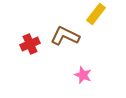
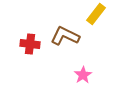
red cross: rotated 30 degrees clockwise
pink star: rotated 18 degrees clockwise
